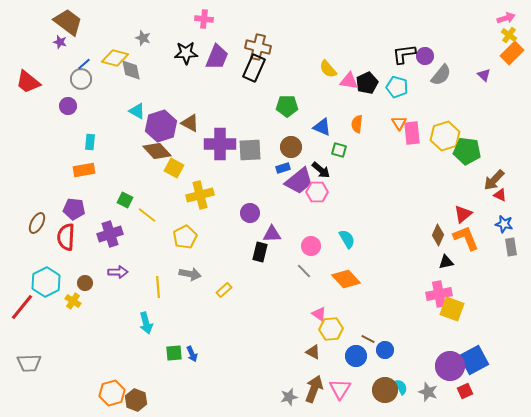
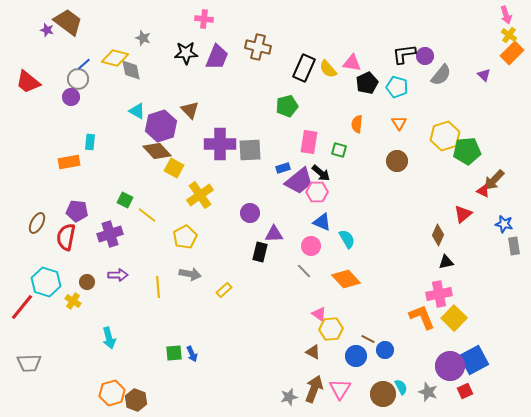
pink arrow at (506, 18): moved 3 px up; rotated 90 degrees clockwise
purple star at (60, 42): moved 13 px left, 12 px up
black rectangle at (254, 68): moved 50 px right
gray circle at (81, 79): moved 3 px left
pink triangle at (349, 81): moved 3 px right, 18 px up
purple circle at (68, 106): moved 3 px right, 9 px up
green pentagon at (287, 106): rotated 15 degrees counterclockwise
brown triangle at (190, 123): moved 13 px up; rotated 18 degrees clockwise
blue triangle at (322, 127): moved 95 px down
pink rectangle at (412, 133): moved 103 px left, 9 px down; rotated 15 degrees clockwise
brown circle at (291, 147): moved 106 px right, 14 px down
green pentagon at (467, 151): rotated 12 degrees counterclockwise
orange rectangle at (84, 170): moved 15 px left, 8 px up
black arrow at (321, 170): moved 3 px down
yellow cross at (200, 195): rotated 20 degrees counterclockwise
red triangle at (500, 195): moved 17 px left, 4 px up
purple pentagon at (74, 209): moved 3 px right, 2 px down
purple triangle at (272, 234): moved 2 px right
red semicircle at (66, 237): rotated 8 degrees clockwise
orange L-shape at (466, 238): moved 44 px left, 79 px down
gray rectangle at (511, 247): moved 3 px right, 1 px up
purple arrow at (118, 272): moved 3 px down
cyan hexagon at (46, 282): rotated 16 degrees counterclockwise
brown circle at (85, 283): moved 2 px right, 1 px up
yellow square at (452, 309): moved 2 px right, 9 px down; rotated 25 degrees clockwise
cyan arrow at (146, 323): moved 37 px left, 15 px down
brown circle at (385, 390): moved 2 px left, 4 px down
